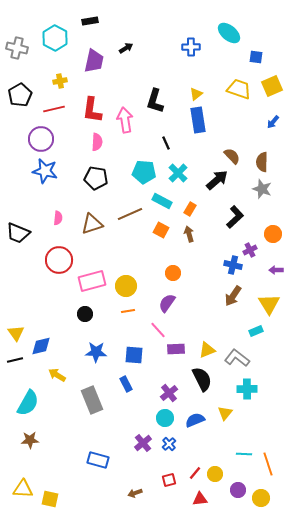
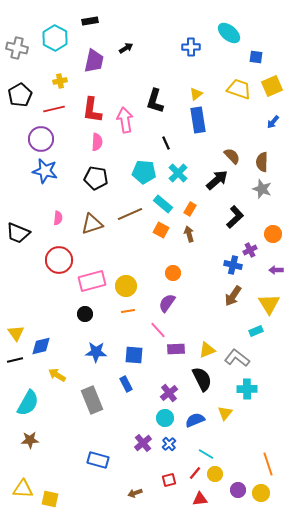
cyan rectangle at (162, 201): moved 1 px right, 3 px down; rotated 12 degrees clockwise
cyan line at (244, 454): moved 38 px left; rotated 28 degrees clockwise
yellow circle at (261, 498): moved 5 px up
